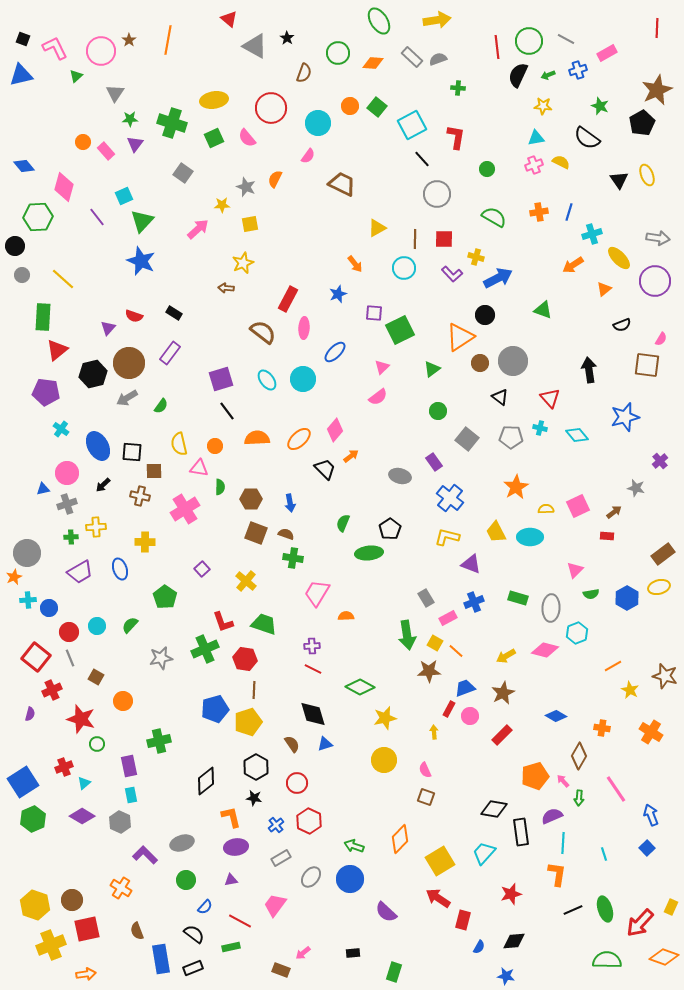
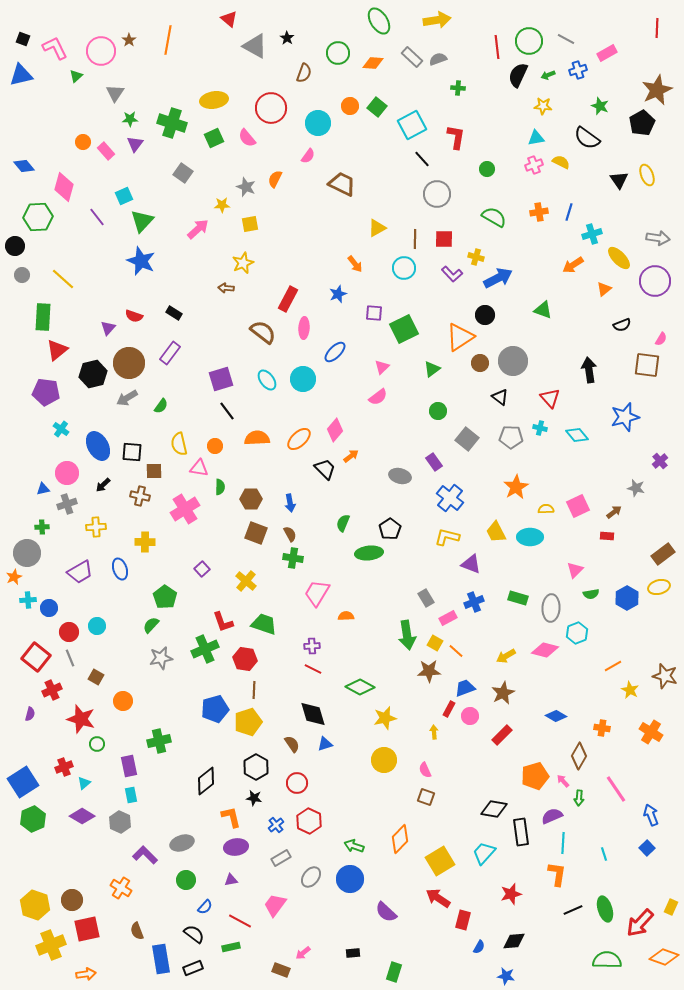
green square at (400, 330): moved 4 px right, 1 px up
brown semicircle at (286, 534): moved 4 px right; rotated 42 degrees clockwise
green cross at (71, 537): moved 29 px left, 10 px up
green semicircle at (130, 625): moved 21 px right
